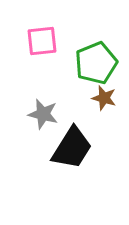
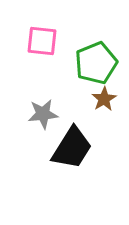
pink square: rotated 12 degrees clockwise
brown star: moved 1 px down; rotated 25 degrees clockwise
gray star: rotated 20 degrees counterclockwise
